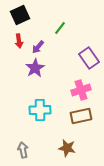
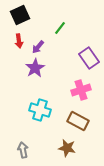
cyan cross: rotated 20 degrees clockwise
brown rectangle: moved 3 px left, 5 px down; rotated 40 degrees clockwise
